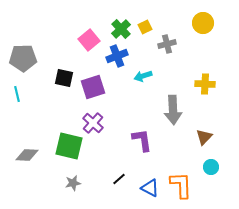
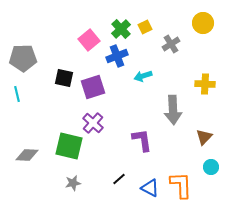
gray cross: moved 4 px right; rotated 18 degrees counterclockwise
